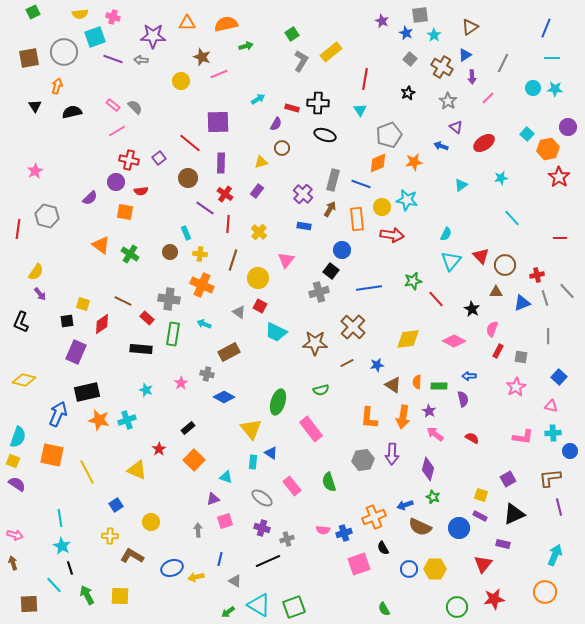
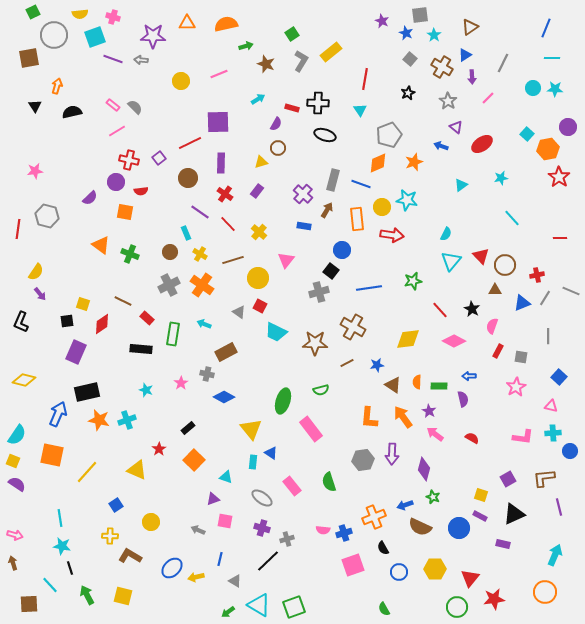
gray circle at (64, 52): moved 10 px left, 17 px up
brown star at (202, 57): moved 64 px right, 7 px down
red line at (190, 143): rotated 65 degrees counterclockwise
red ellipse at (484, 143): moved 2 px left, 1 px down
brown circle at (282, 148): moved 4 px left
orange star at (414, 162): rotated 12 degrees counterclockwise
pink star at (35, 171): rotated 21 degrees clockwise
purple line at (205, 208): moved 5 px left, 4 px down
brown arrow at (330, 209): moved 3 px left, 1 px down
red line at (228, 224): rotated 48 degrees counterclockwise
green cross at (130, 254): rotated 12 degrees counterclockwise
yellow cross at (200, 254): rotated 24 degrees clockwise
brown line at (233, 260): rotated 55 degrees clockwise
orange cross at (202, 285): rotated 10 degrees clockwise
gray line at (567, 291): moved 4 px right; rotated 24 degrees counterclockwise
brown triangle at (496, 292): moved 1 px left, 2 px up
gray line at (545, 298): rotated 49 degrees clockwise
gray cross at (169, 299): moved 14 px up; rotated 35 degrees counterclockwise
red line at (436, 299): moved 4 px right, 11 px down
brown cross at (353, 327): rotated 15 degrees counterclockwise
pink semicircle at (492, 329): moved 3 px up
brown rectangle at (229, 352): moved 3 px left
green ellipse at (278, 402): moved 5 px right, 1 px up
orange arrow at (403, 417): rotated 135 degrees clockwise
cyan semicircle at (18, 437): moved 1 px left, 2 px up; rotated 15 degrees clockwise
purple diamond at (428, 469): moved 4 px left
yellow line at (87, 472): rotated 70 degrees clockwise
brown L-shape at (550, 478): moved 6 px left
pink square at (225, 521): rotated 28 degrees clockwise
gray arrow at (198, 530): rotated 64 degrees counterclockwise
cyan star at (62, 546): rotated 18 degrees counterclockwise
brown L-shape at (132, 556): moved 2 px left
black line at (268, 561): rotated 20 degrees counterclockwise
pink square at (359, 564): moved 6 px left, 1 px down
red triangle at (483, 564): moved 13 px left, 14 px down
blue ellipse at (172, 568): rotated 25 degrees counterclockwise
blue circle at (409, 569): moved 10 px left, 3 px down
cyan line at (54, 585): moved 4 px left
yellow square at (120, 596): moved 3 px right; rotated 12 degrees clockwise
